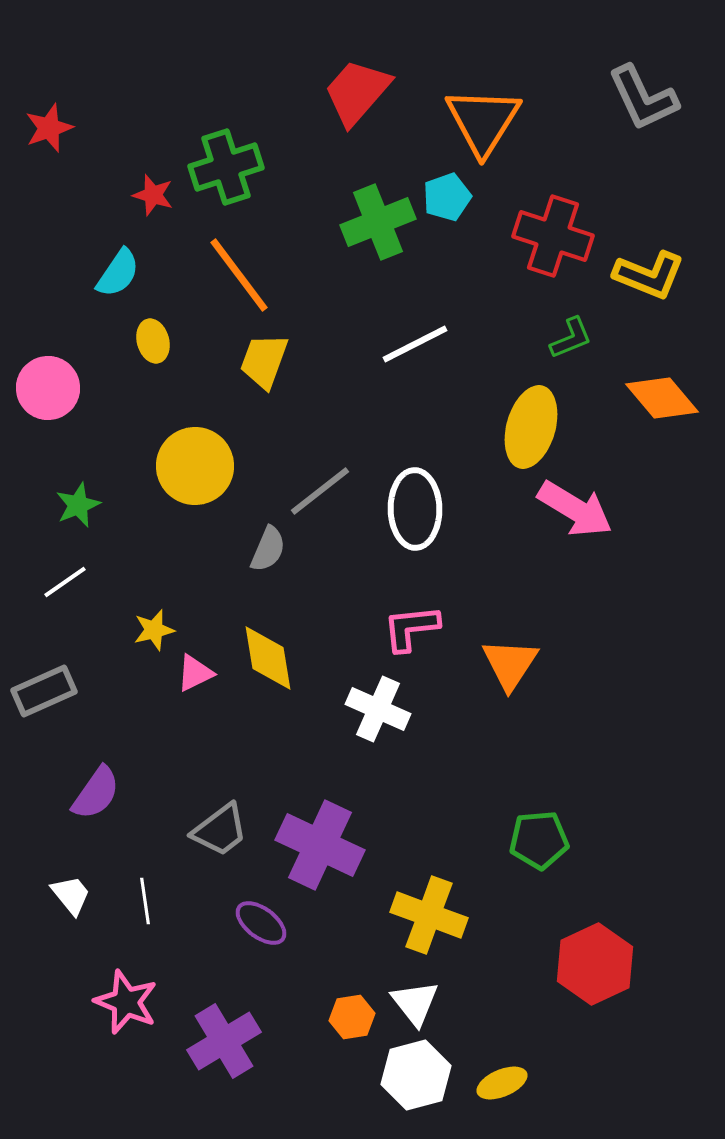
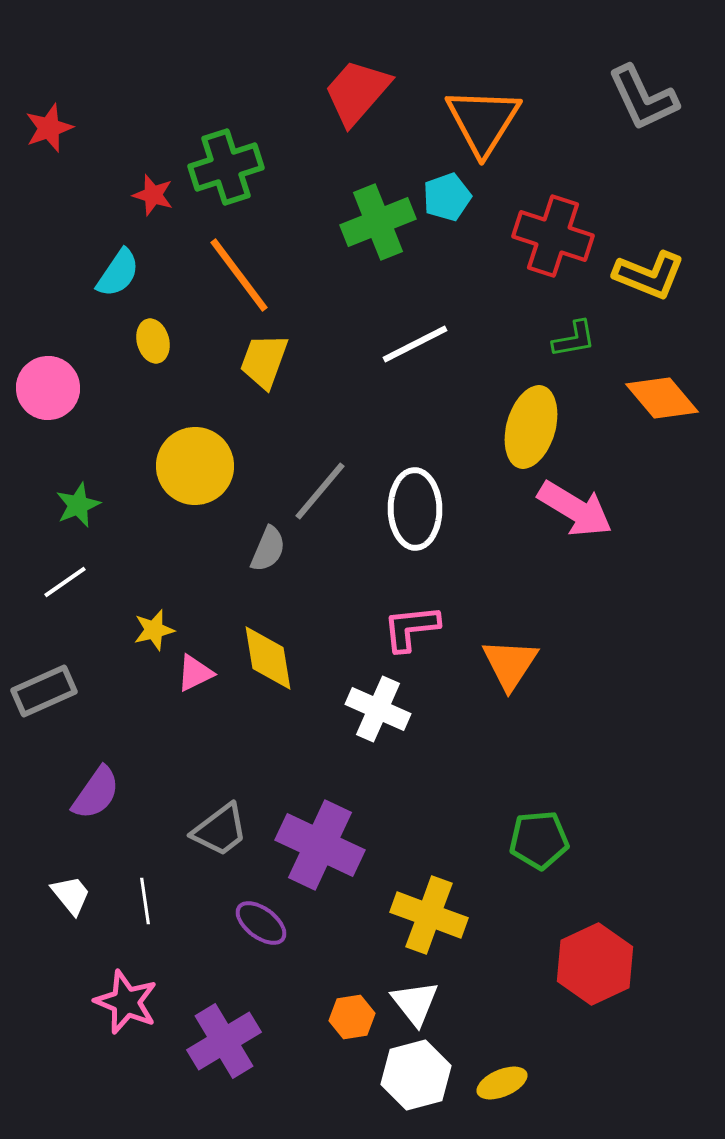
green L-shape at (571, 338): moved 3 px right, 1 px down; rotated 12 degrees clockwise
gray line at (320, 491): rotated 12 degrees counterclockwise
